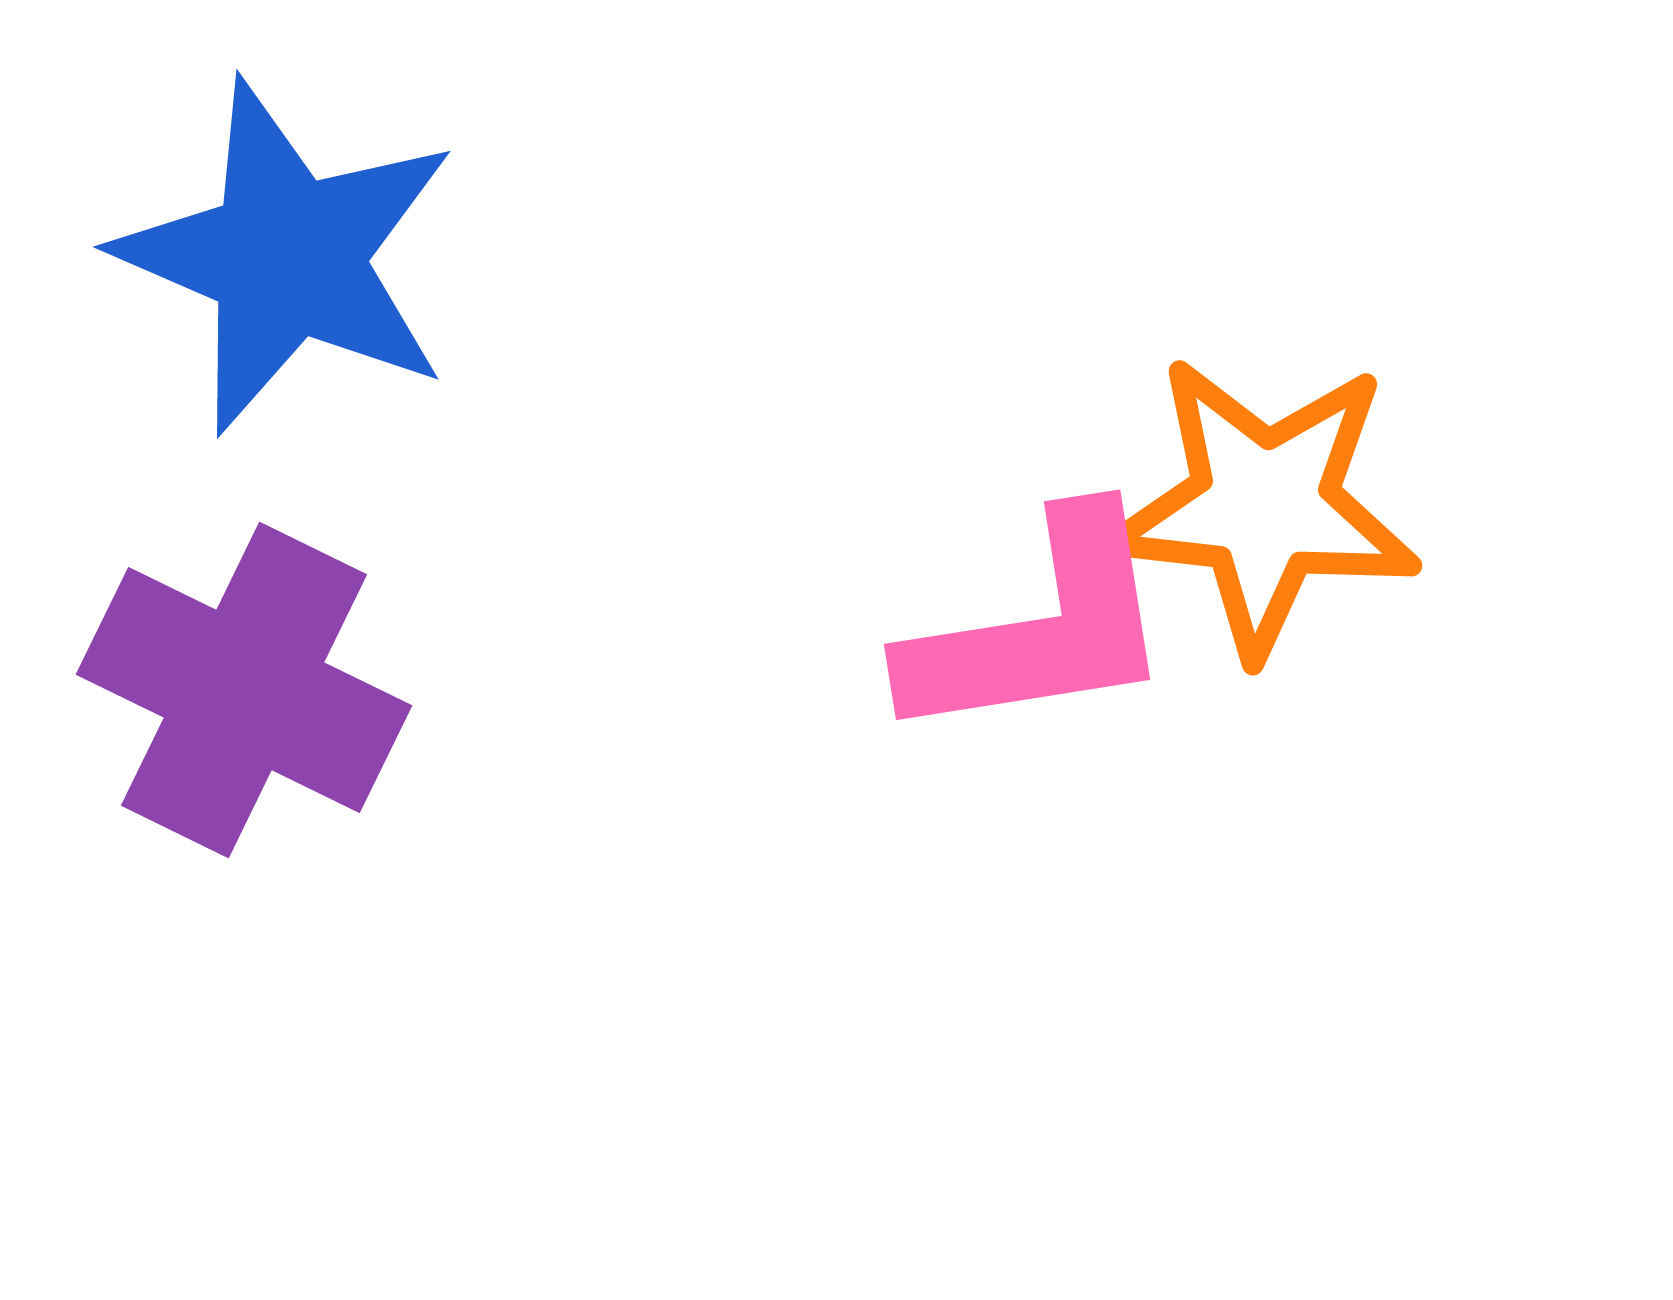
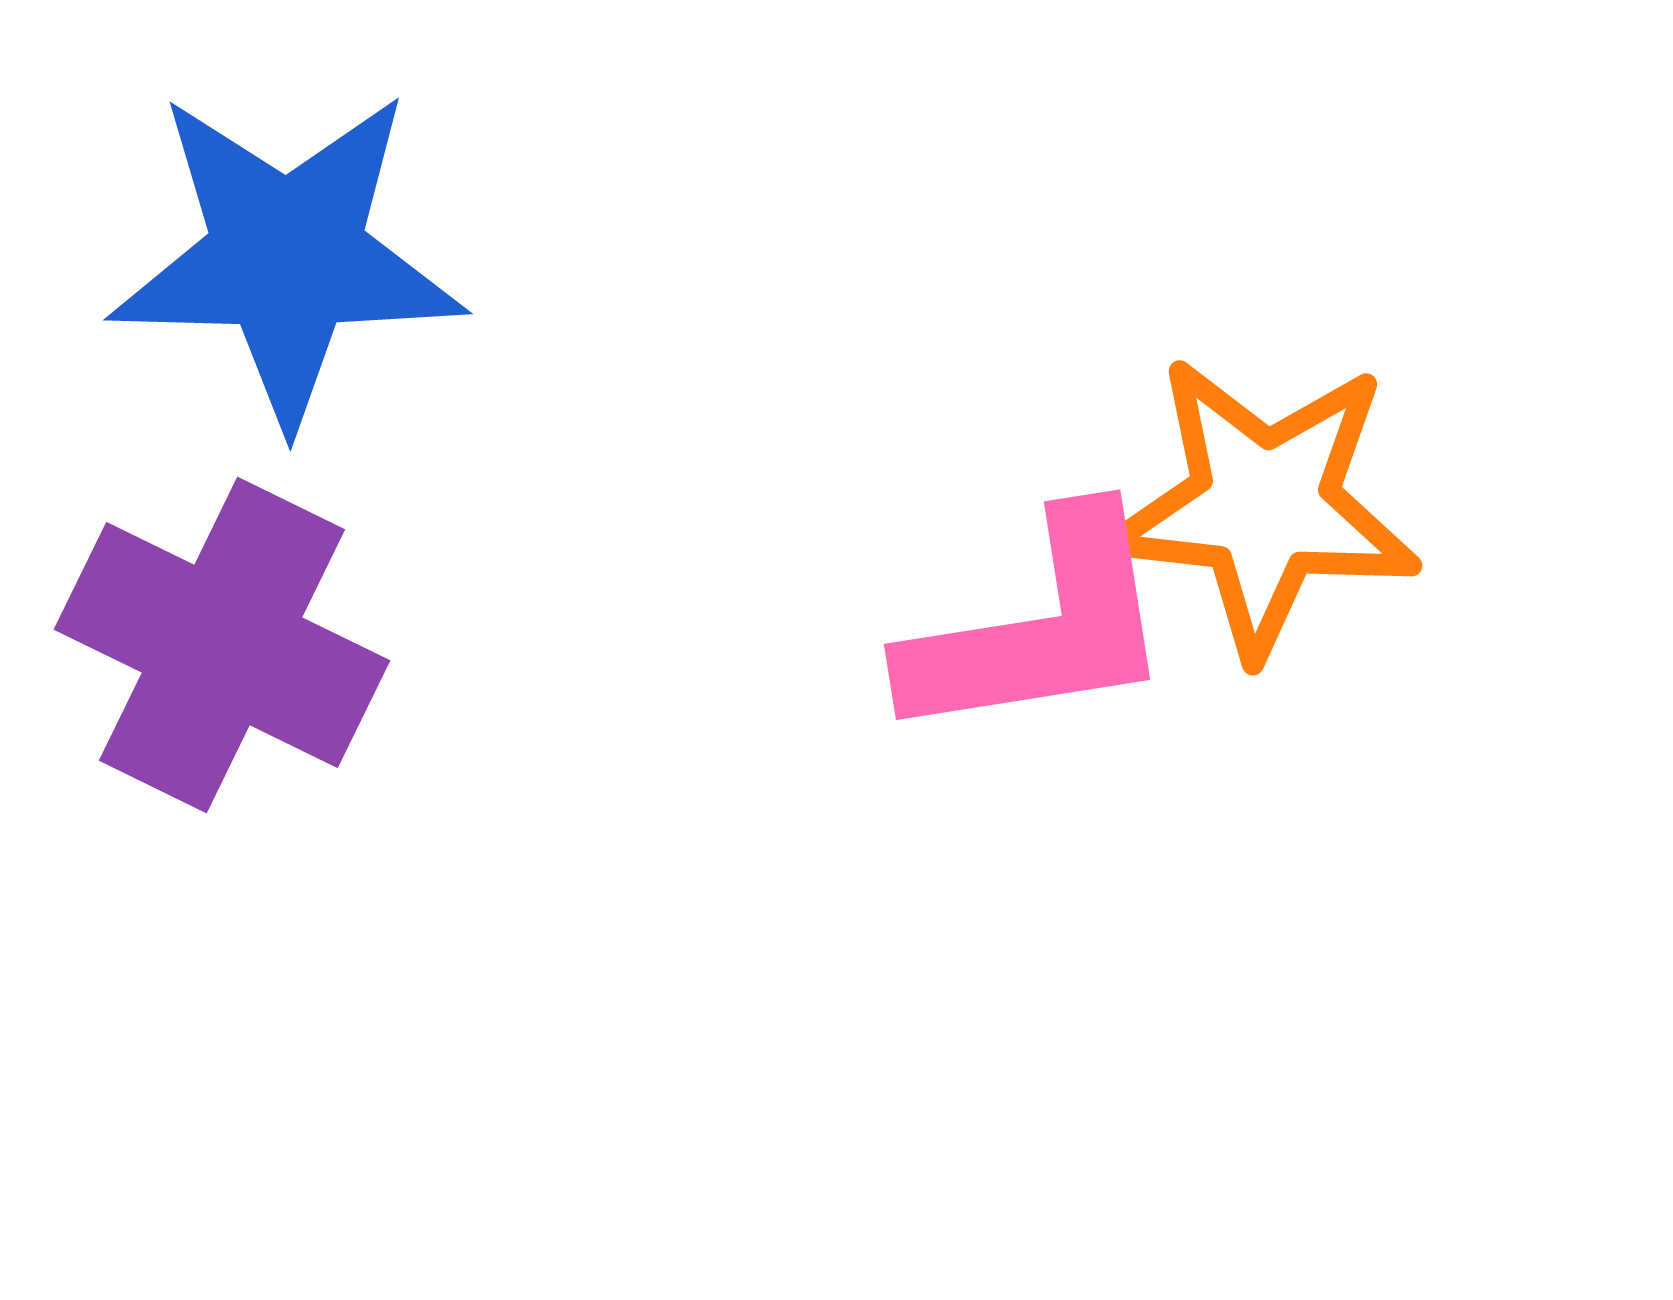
blue star: rotated 22 degrees counterclockwise
purple cross: moved 22 px left, 45 px up
